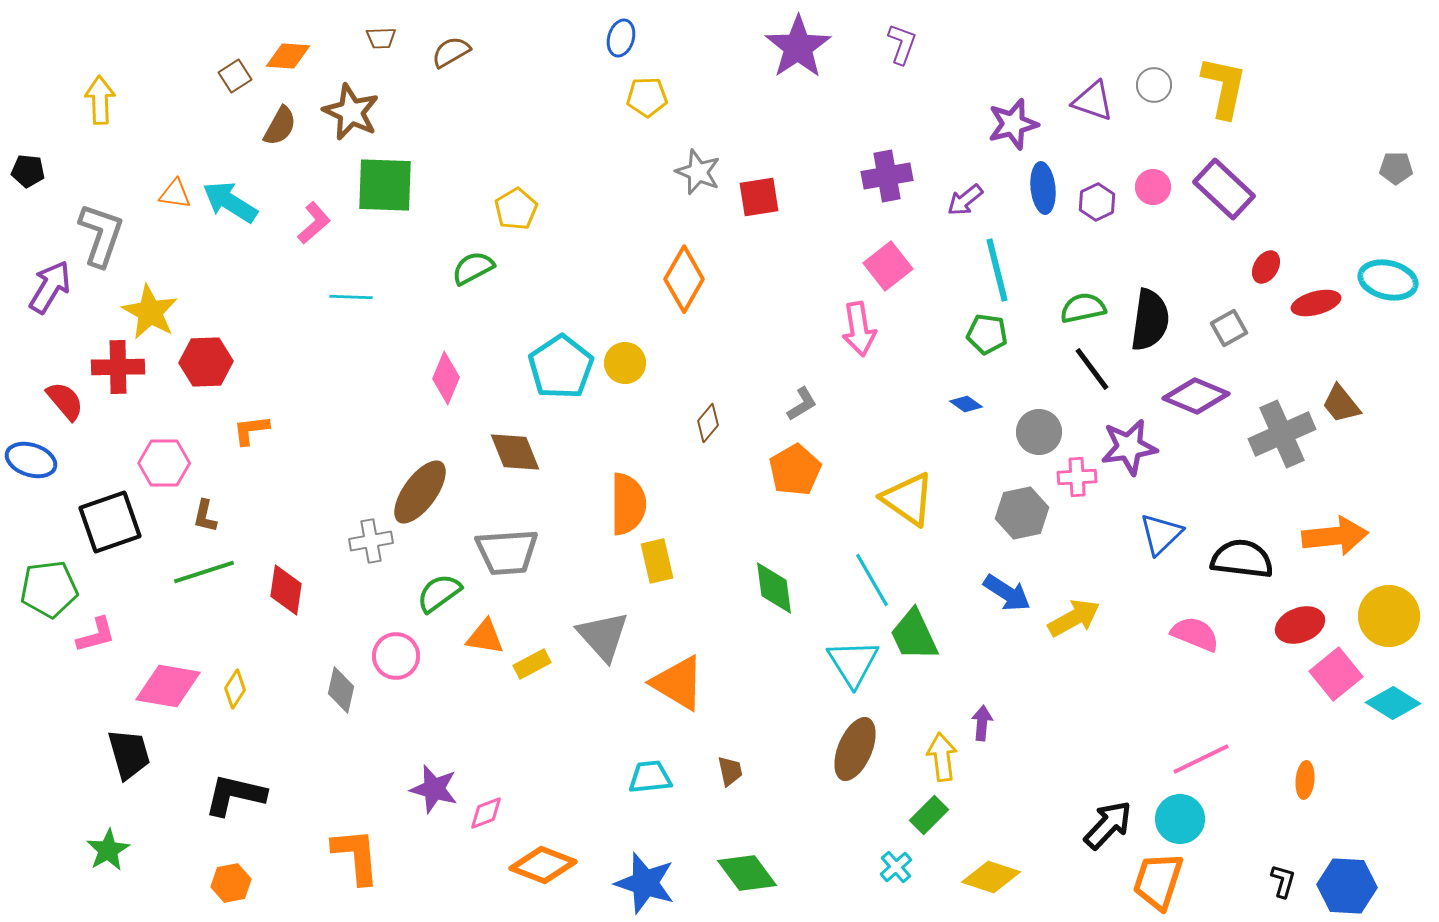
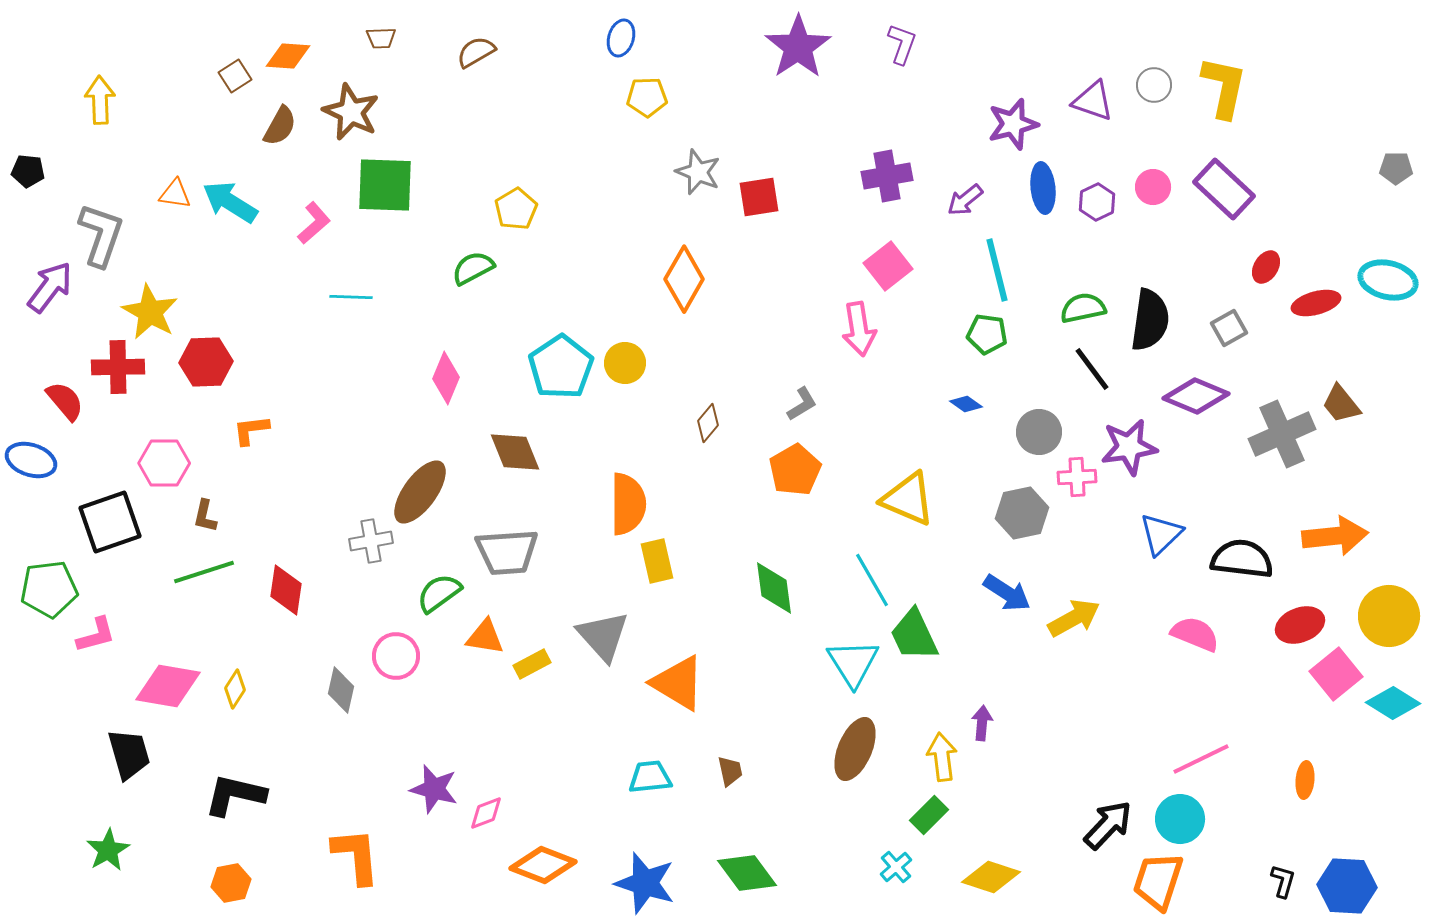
brown semicircle at (451, 52): moved 25 px right
purple arrow at (50, 287): rotated 6 degrees clockwise
yellow triangle at (908, 499): rotated 12 degrees counterclockwise
